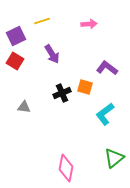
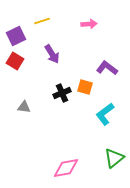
pink diamond: rotated 68 degrees clockwise
